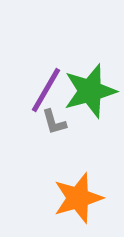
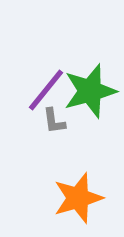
purple line: rotated 9 degrees clockwise
gray L-shape: moved 1 px up; rotated 8 degrees clockwise
